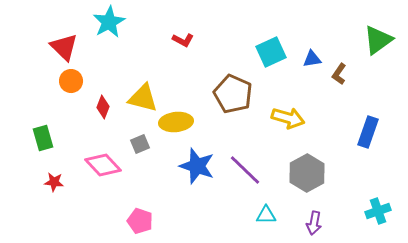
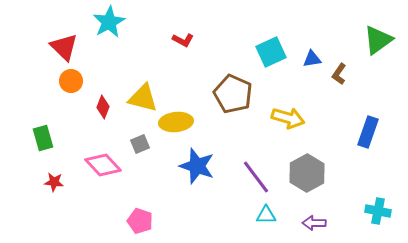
purple line: moved 11 px right, 7 px down; rotated 9 degrees clockwise
cyan cross: rotated 30 degrees clockwise
purple arrow: rotated 80 degrees clockwise
